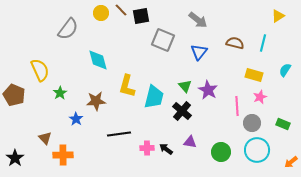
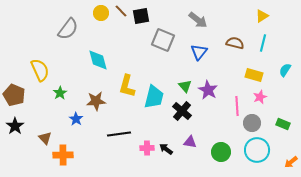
brown line: moved 1 px down
yellow triangle: moved 16 px left
black star: moved 32 px up
